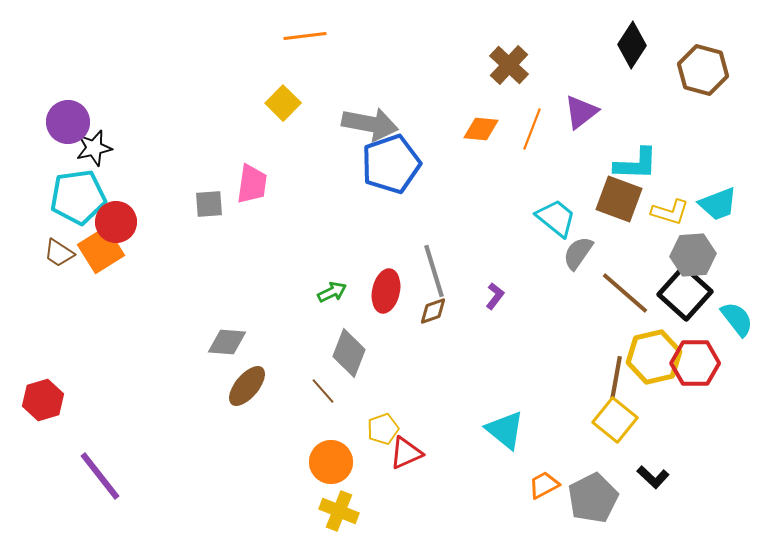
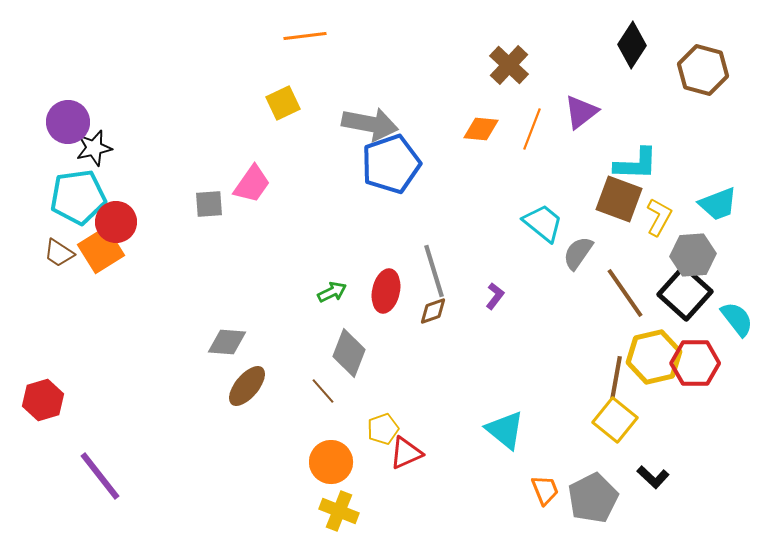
yellow square at (283, 103): rotated 20 degrees clockwise
pink trapezoid at (252, 184): rotated 27 degrees clockwise
yellow L-shape at (670, 212): moved 11 px left, 5 px down; rotated 78 degrees counterclockwise
cyan trapezoid at (556, 218): moved 13 px left, 5 px down
brown line at (625, 293): rotated 14 degrees clockwise
orange trapezoid at (544, 485): moved 1 px right, 5 px down; rotated 96 degrees clockwise
